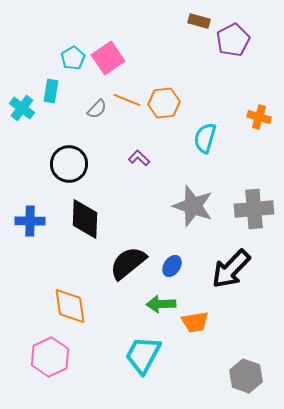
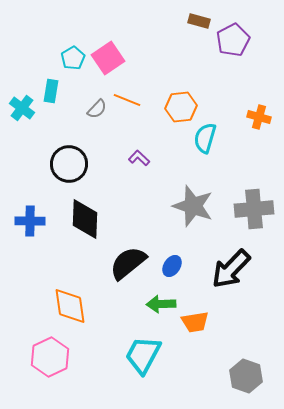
orange hexagon: moved 17 px right, 4 px down
